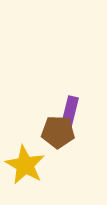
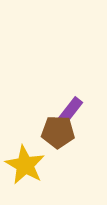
purple rectangle: rotated 24 degrees clockwise
